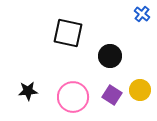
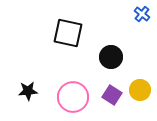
black circle: moved 1 px right, 1 px down
